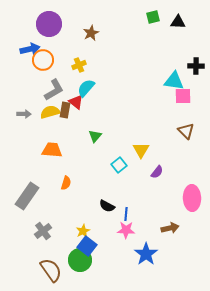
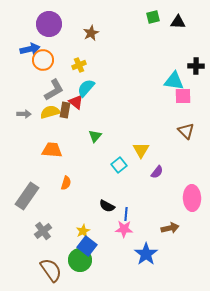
pink star: moved 2 px left, 1 px up
